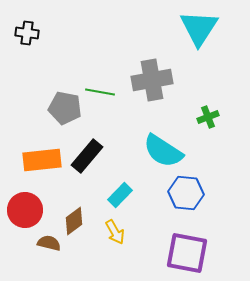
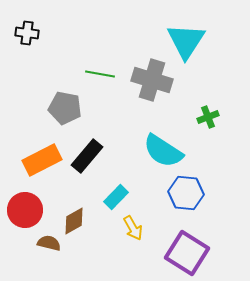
cyan triangle: moved 13 px left, 13 px down
gray cross: rotated 27 degrees clockwise
green line: moved 18 px up
orange rectangle: rotated 21 degrees counterclockwise
cyan rectangle: moved 4 px left, 2 px down
brown diamond: rotated 8 degrees clockwise
yellow arrow: moved 18 px right, 4 px up
purple square: rotated 21 degrees clockwise
